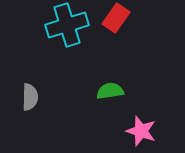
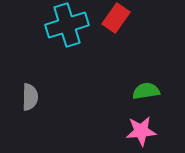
green semicircle: moved 36 px right
pink star: rotated 24 degrees counterclockwise
